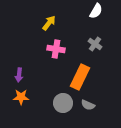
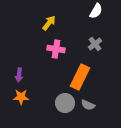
gray cross: rotated 16 degrees clockwise
gray circle: moved 2 px right
